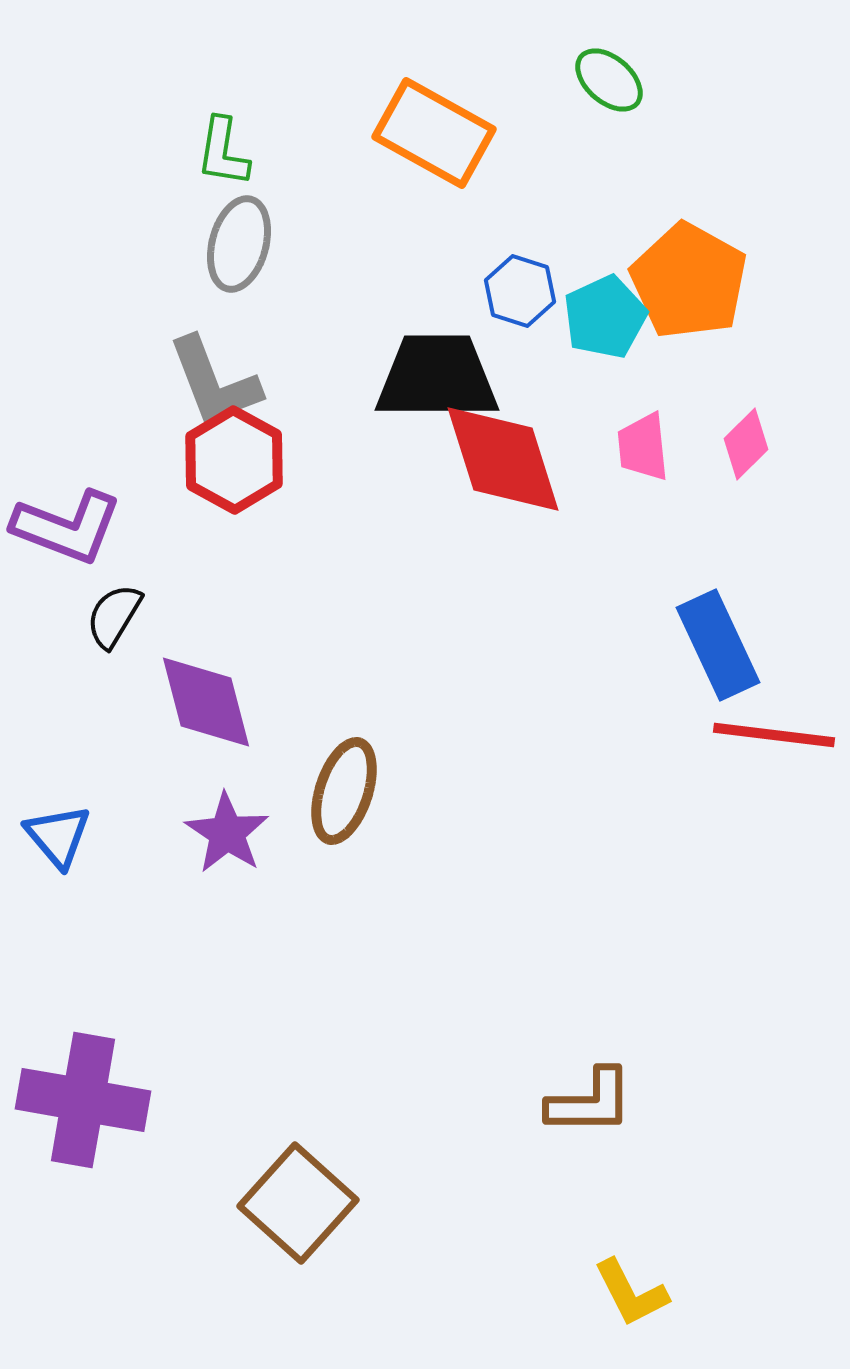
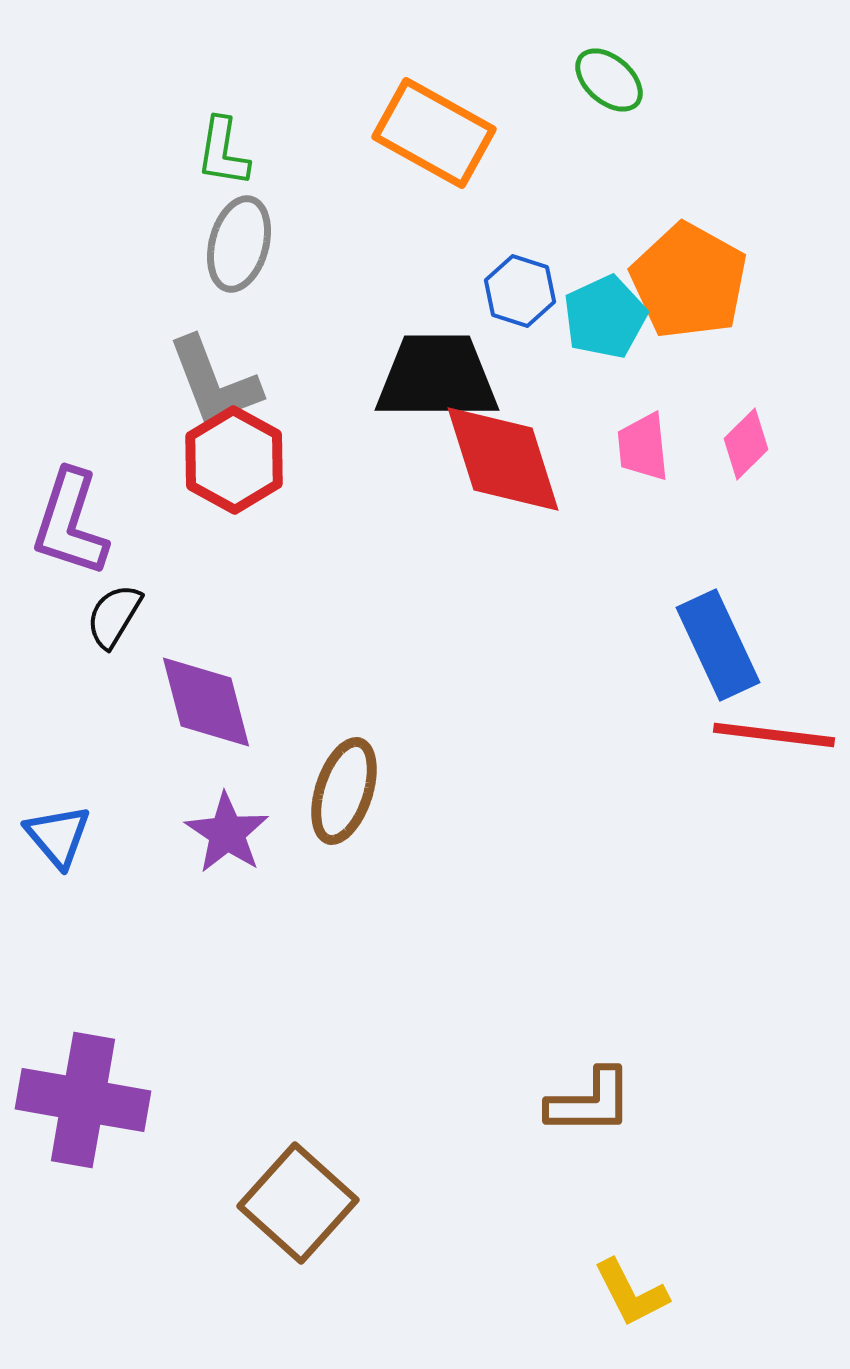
purple L-shape: moved 3 px right, 4 px up; rotated 87 degrees clockwise
